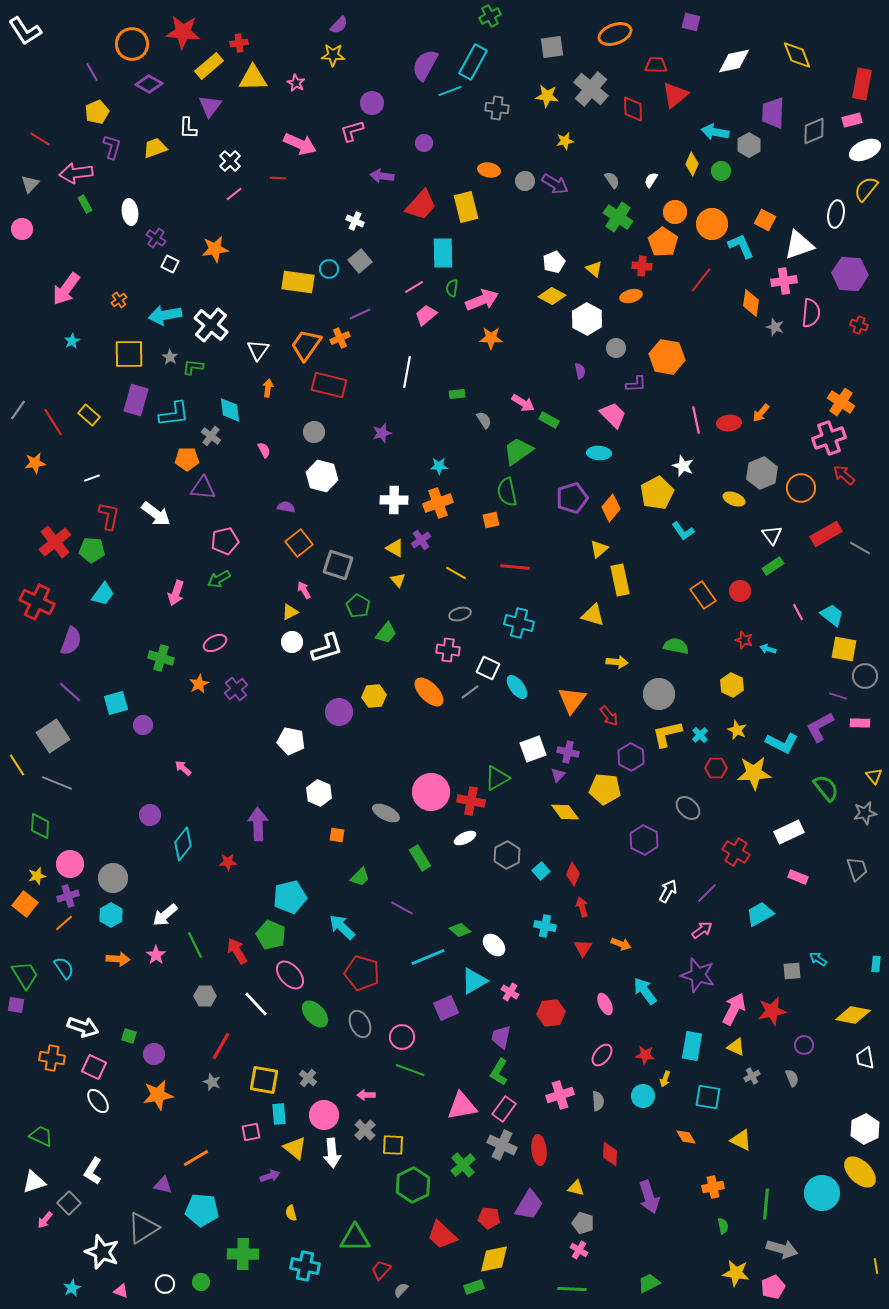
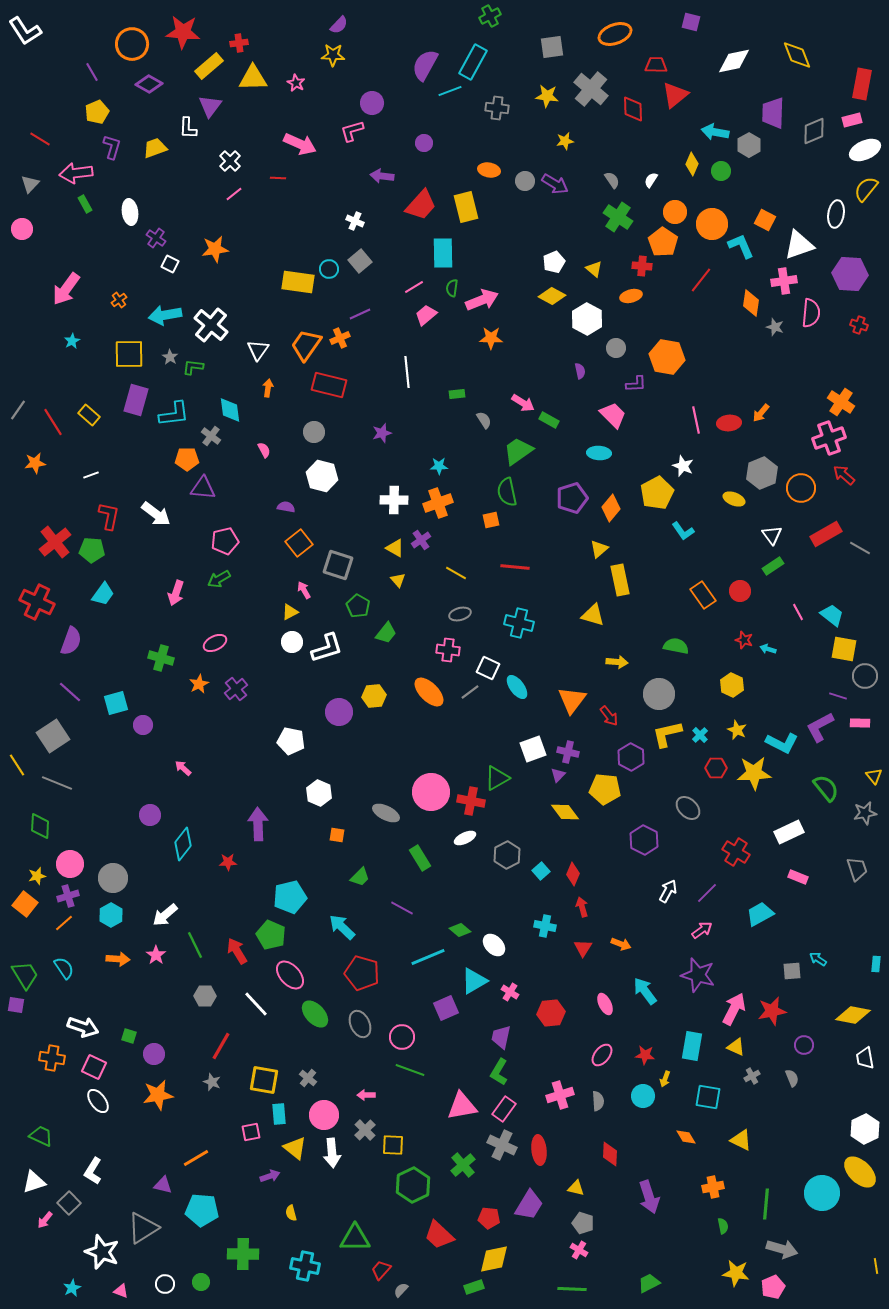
white line at (407, 372): rotated 16 degrees counterclockwise
white line at (92, 478): moved 1 px left, 3 px up
red trapezoid at (442, 1235): moved 3 px left
